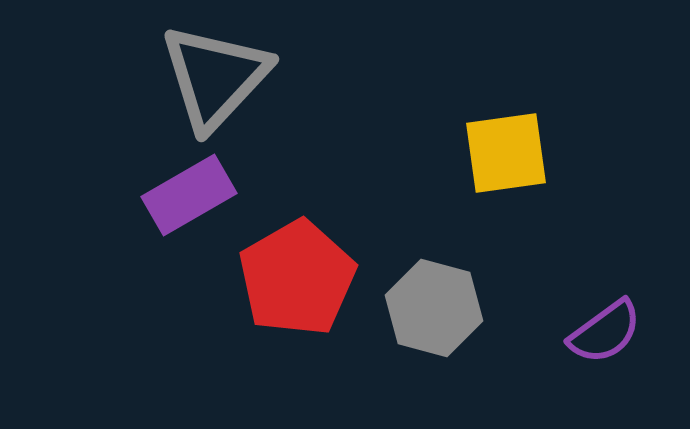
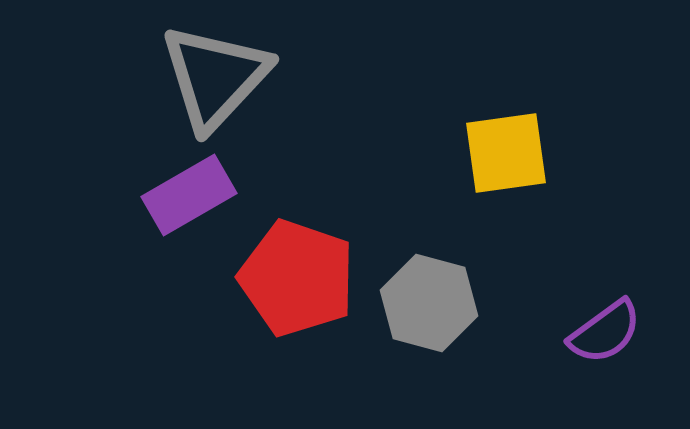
red pentagon: rotated 23 degrees counterclockwise
gray hexagon: moved 5 px left, 5 px up
